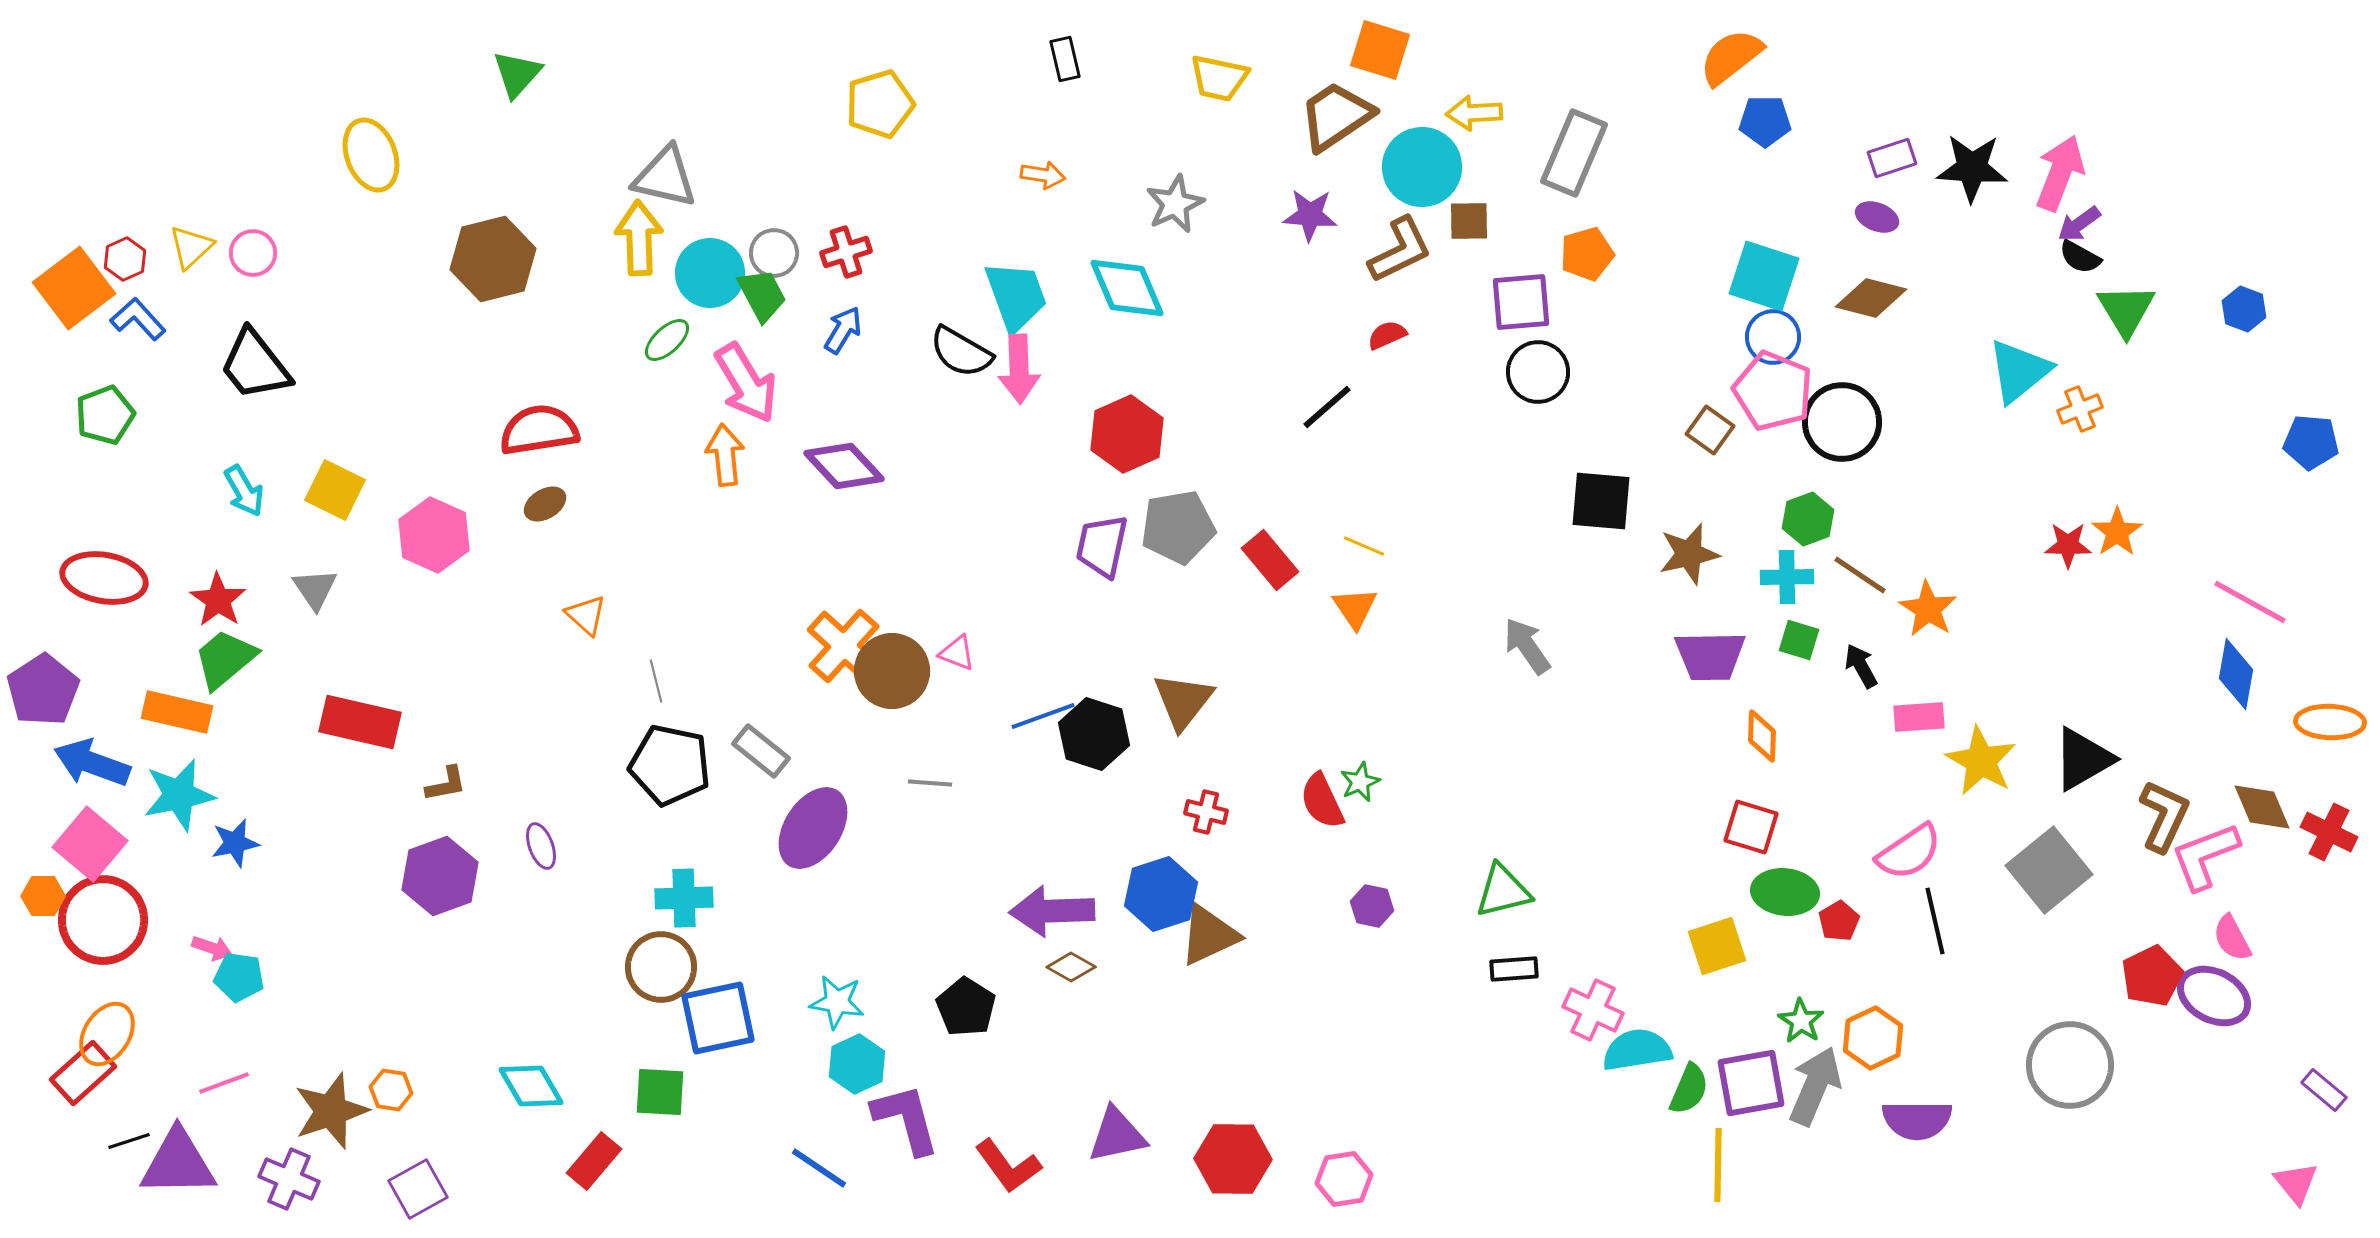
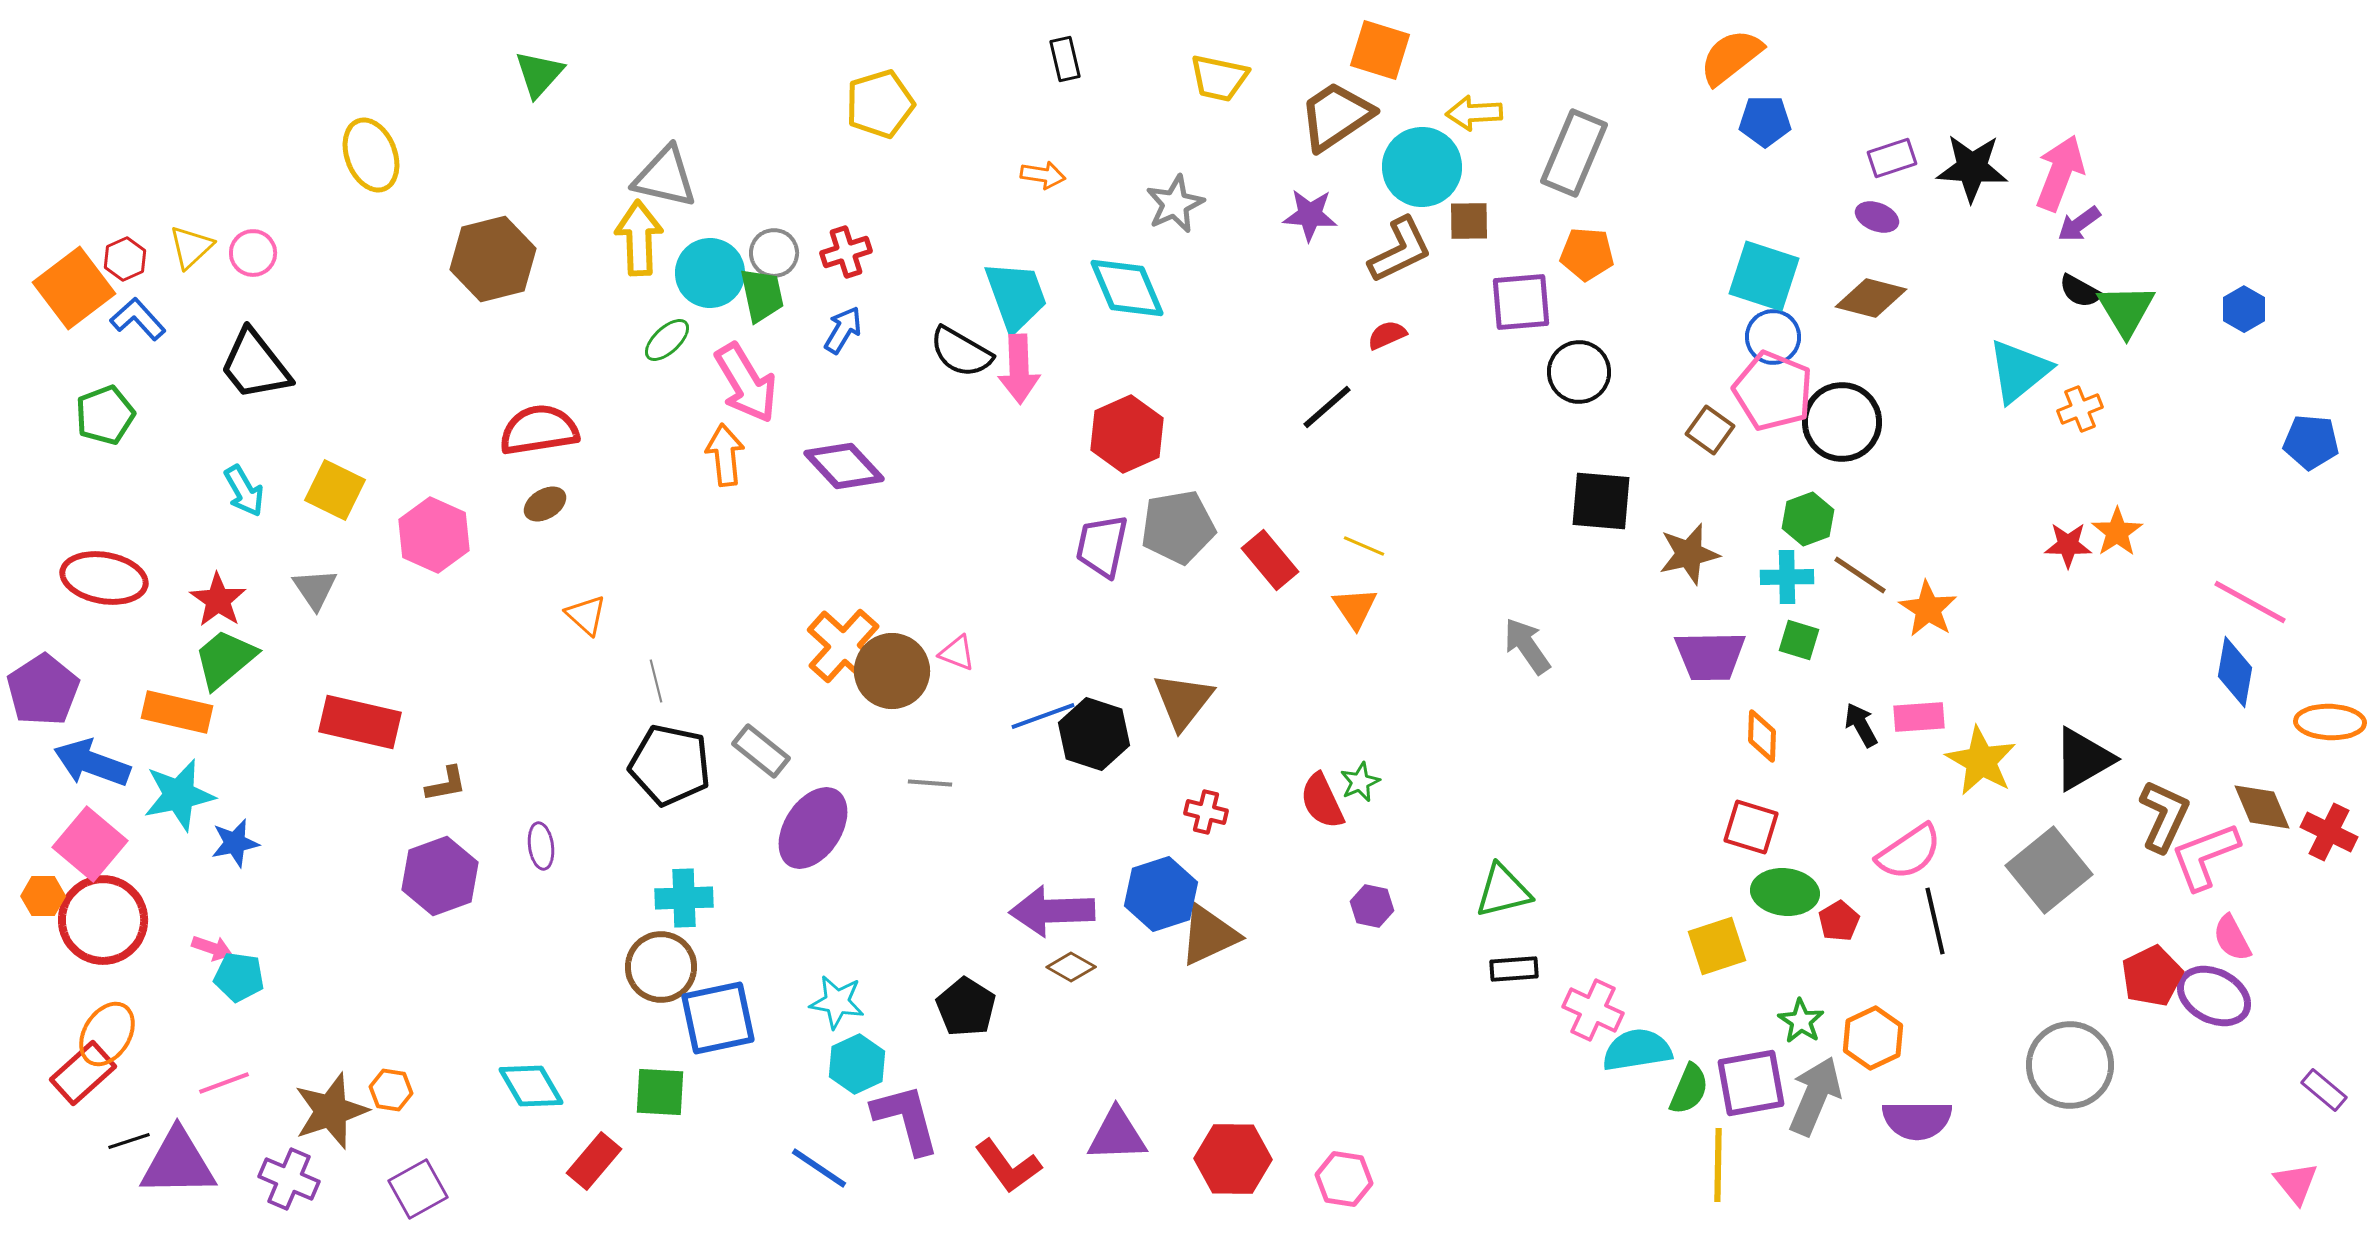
green triangle at (517, 74): moved 22 px right
orange pentagon at (1587, 254): rotated 20 degrees clockwise
black semicircle at (2080, 257): moved 34 px down
green trapezoid at (762, 295): rotated 16 degrees clockwise
blue hexagon at (2244, 309): rotated 9 degrees clockwise
black circle at (1538, 372): moved 41 px right
black arrow at (1861, 666): moved 59 px down
blue diamond at (2236, 674): moved 1 px left, 2 px up
purple ellipse at (541, 846): rotated 12 degrees clockwise
gray arrow at (1815, 1086): moved 10 px down
purple triangle at (1117, 1135): rotated 10 degrees clockwise
pink hexagon at (1344, 1179): rotated 18 degrees clockwise
